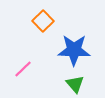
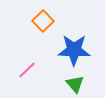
pink line: moved 4 px right, 1 px down
